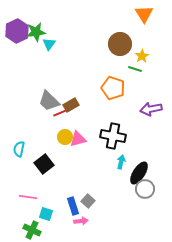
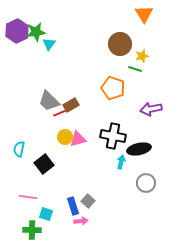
yellow star: rotated 16 degrees clockwise
black ellipse: moved 24 px up; rotated 45 degrees clockwise
gray circle: moved 1 px right, 6 px up
green cross: rotated 24 degrees counterclockwise
